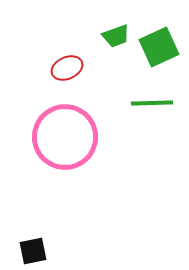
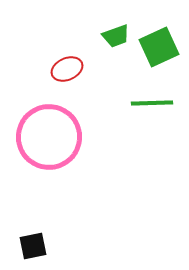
red ellipse: moved 1 px down
pink circle: moved 16 px left
black square: moved 5 px up
